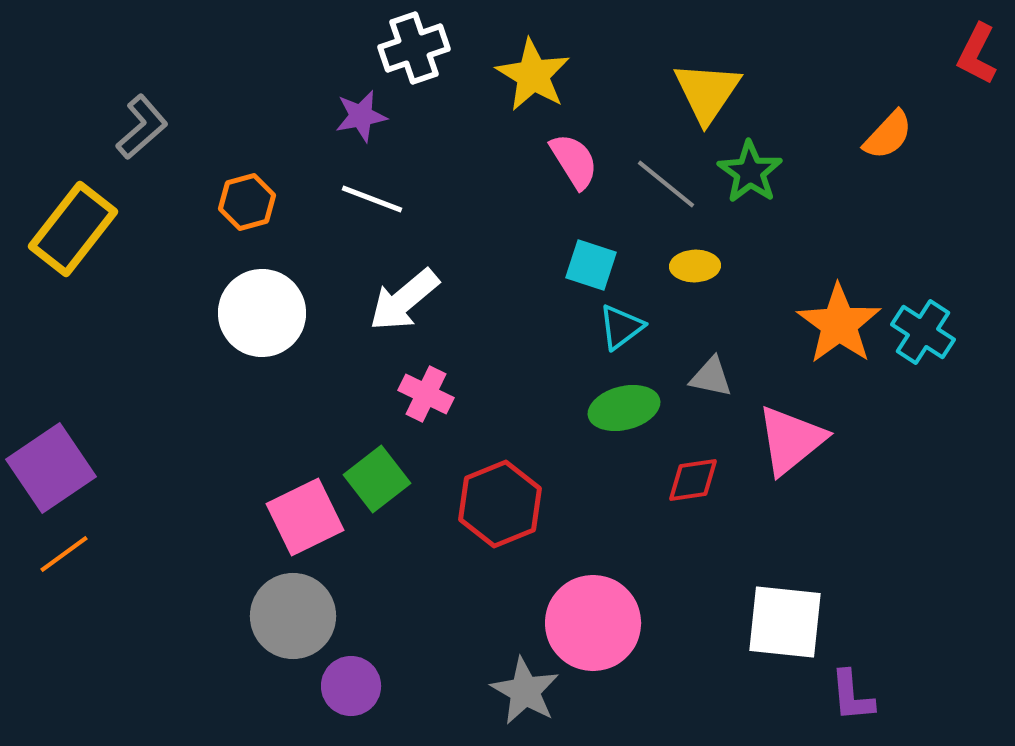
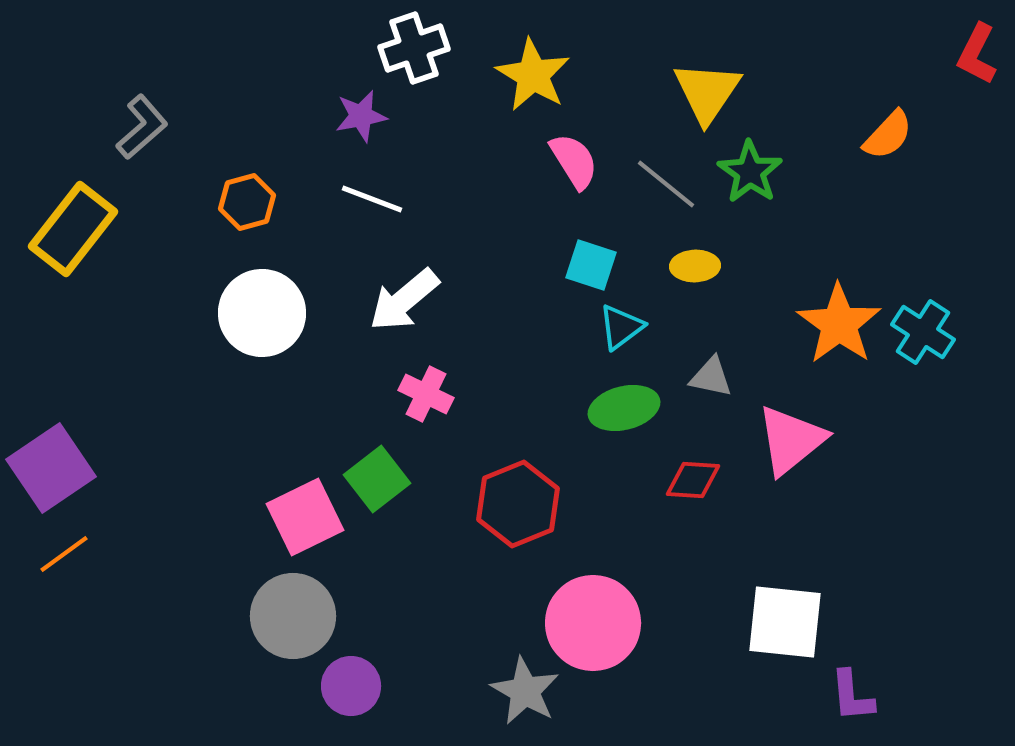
red diamond: rotated 12 degrees clockwise
red hexagon: moved 18 px right
